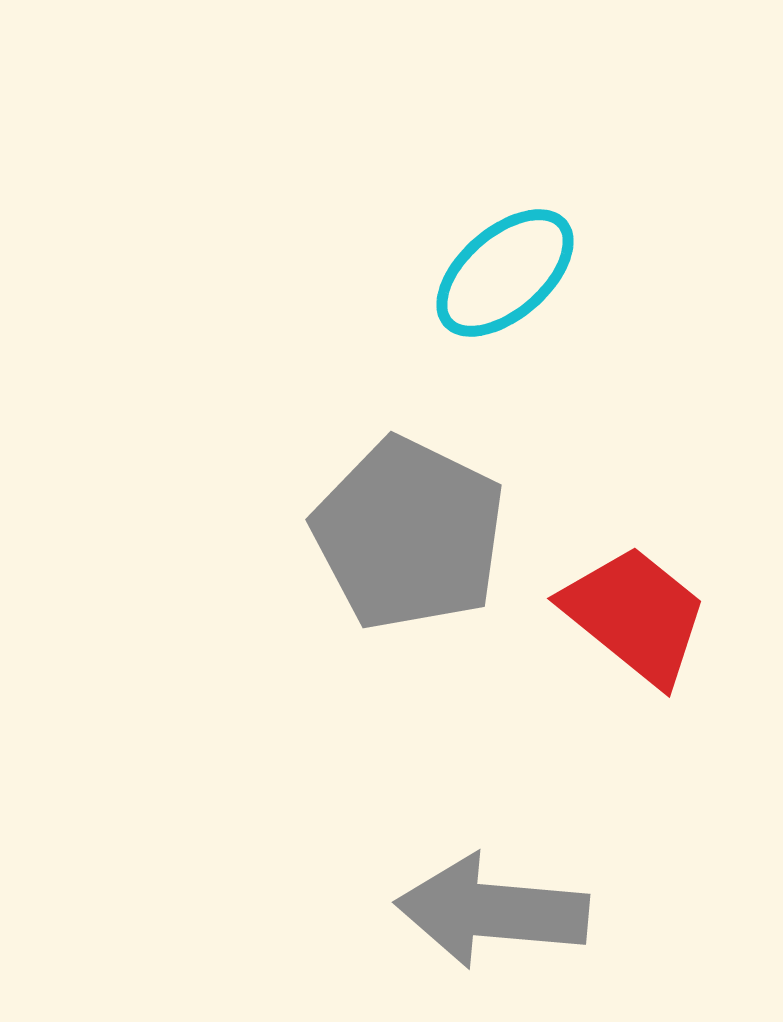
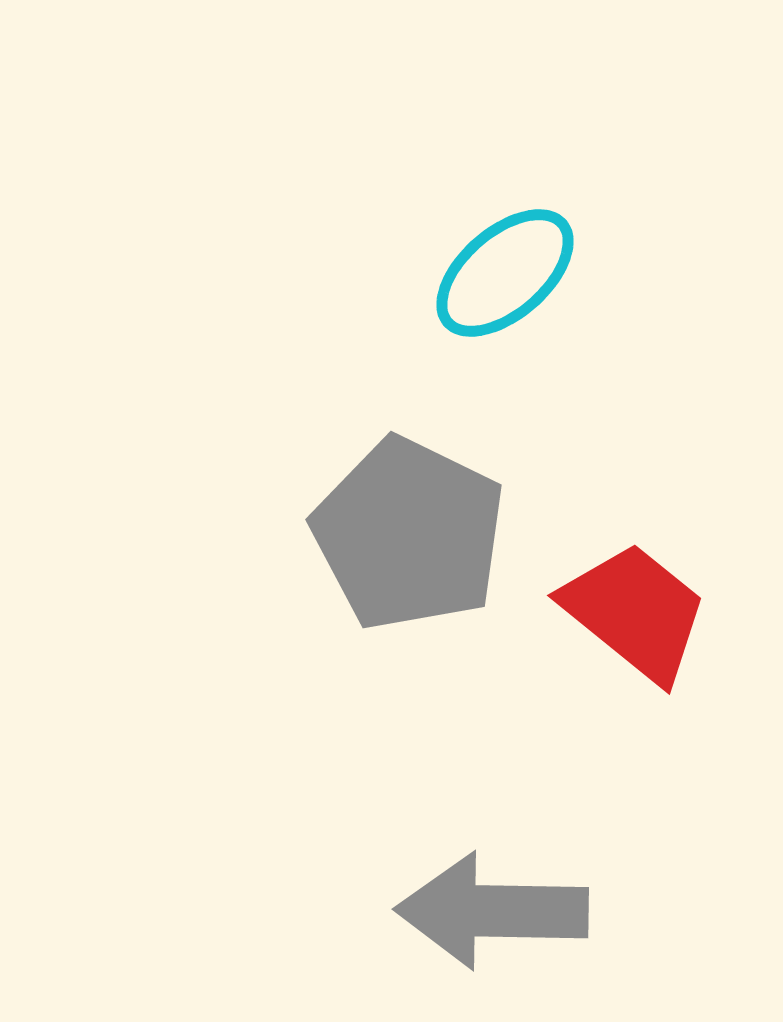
red trapezoid: moved 3 px up
gray arrow: rotated 4 degrees counterclockwise
